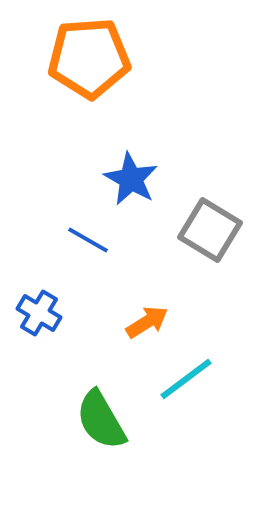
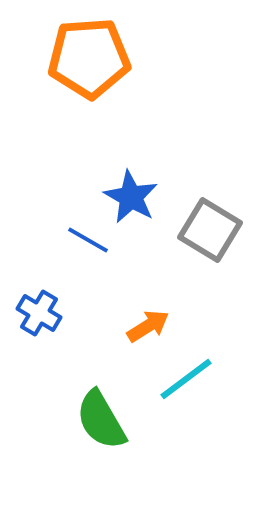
blue star: moved 18 px down
orange arrow: moved 1 px right, 4 px down
